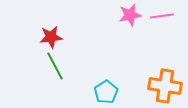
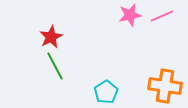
pink line: rotated 15 degrees counterclockwise
red star: rotated 20 degrees counterclockwise
